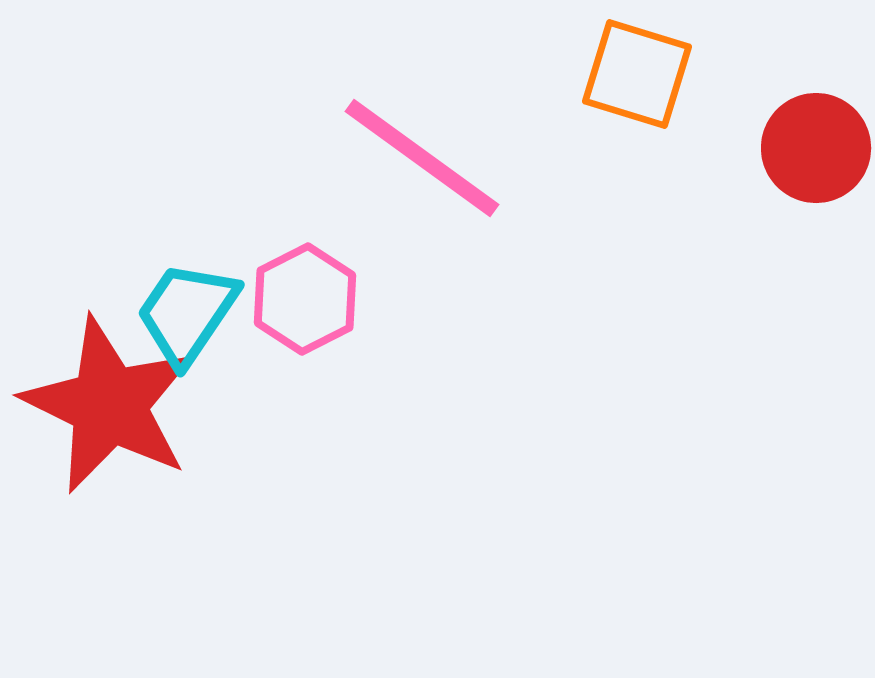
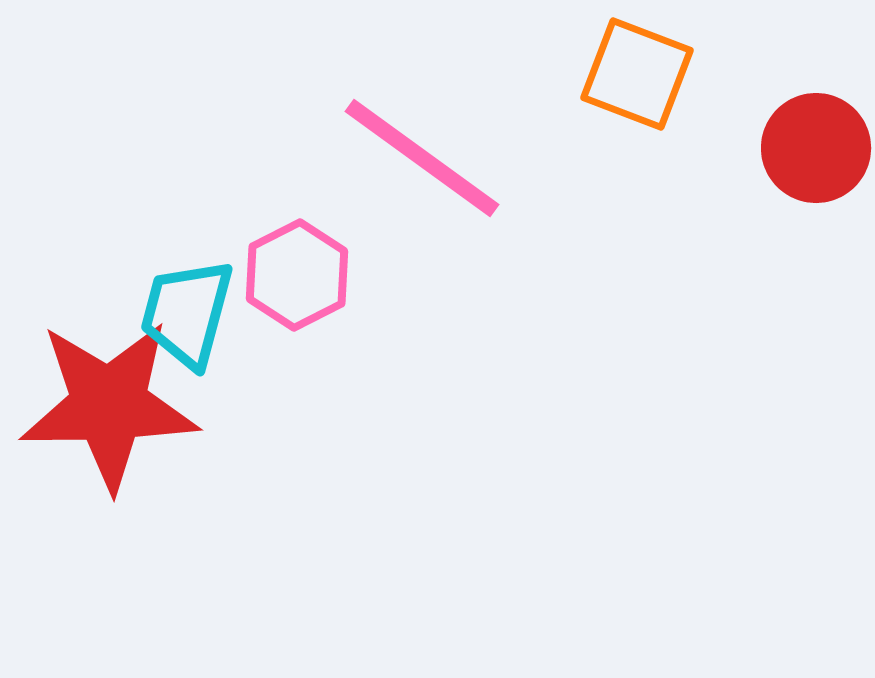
orange square: rotated 4 degrees clockwise
pink hexagon: moved 8 px left, 24 px up
cyan trapezoid: rotated 19 degrees counterclockwise
red star: rotated 27 degrees counterclockwise
